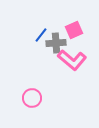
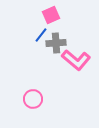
pink square: moved 23 px left, 15 px up
pink L-shape: moved 4 px right
pink circle: moved 1 px right, 1 px down
